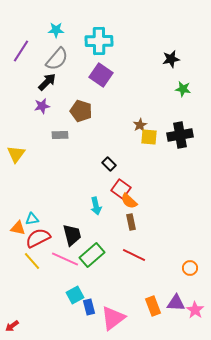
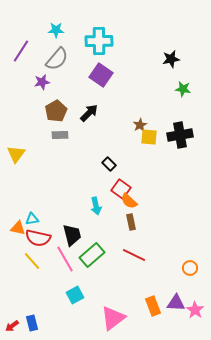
black arrow: moved 42 px right, 31 px down
purple star: moved 24 px up
brown pentagon: moved 25 px left; rotated 25 degrees clockwise
red semicircle: rotated 140 degrees counterclockwise
pink line: rotated 36 degrees clockwise
blue rectangle: moved 57 px left, 16 px down
